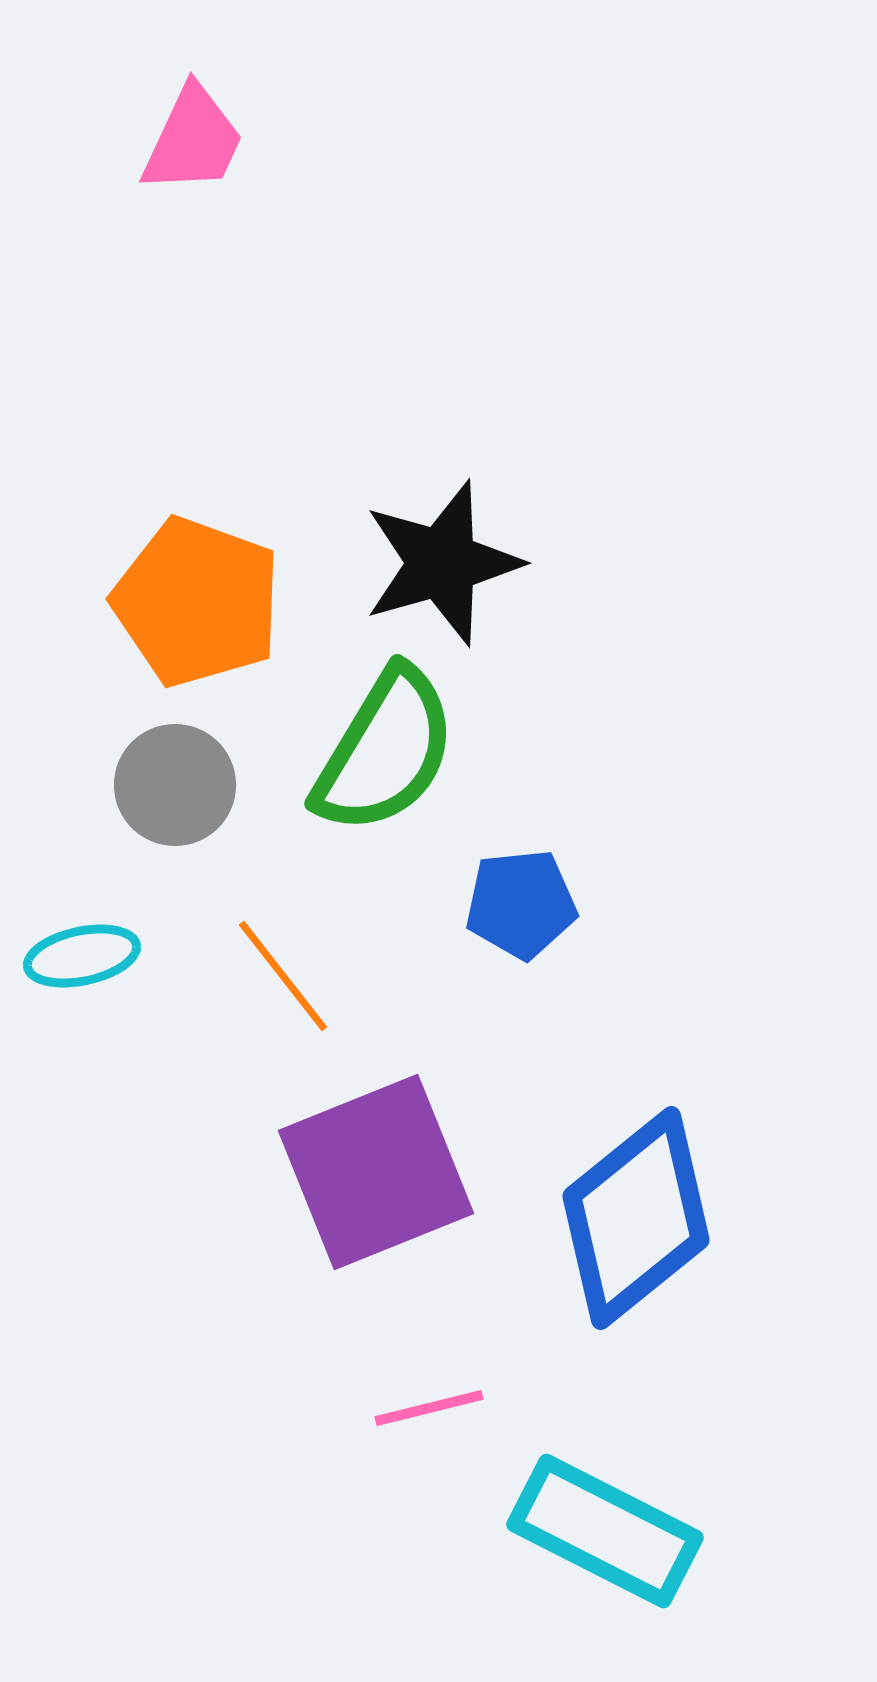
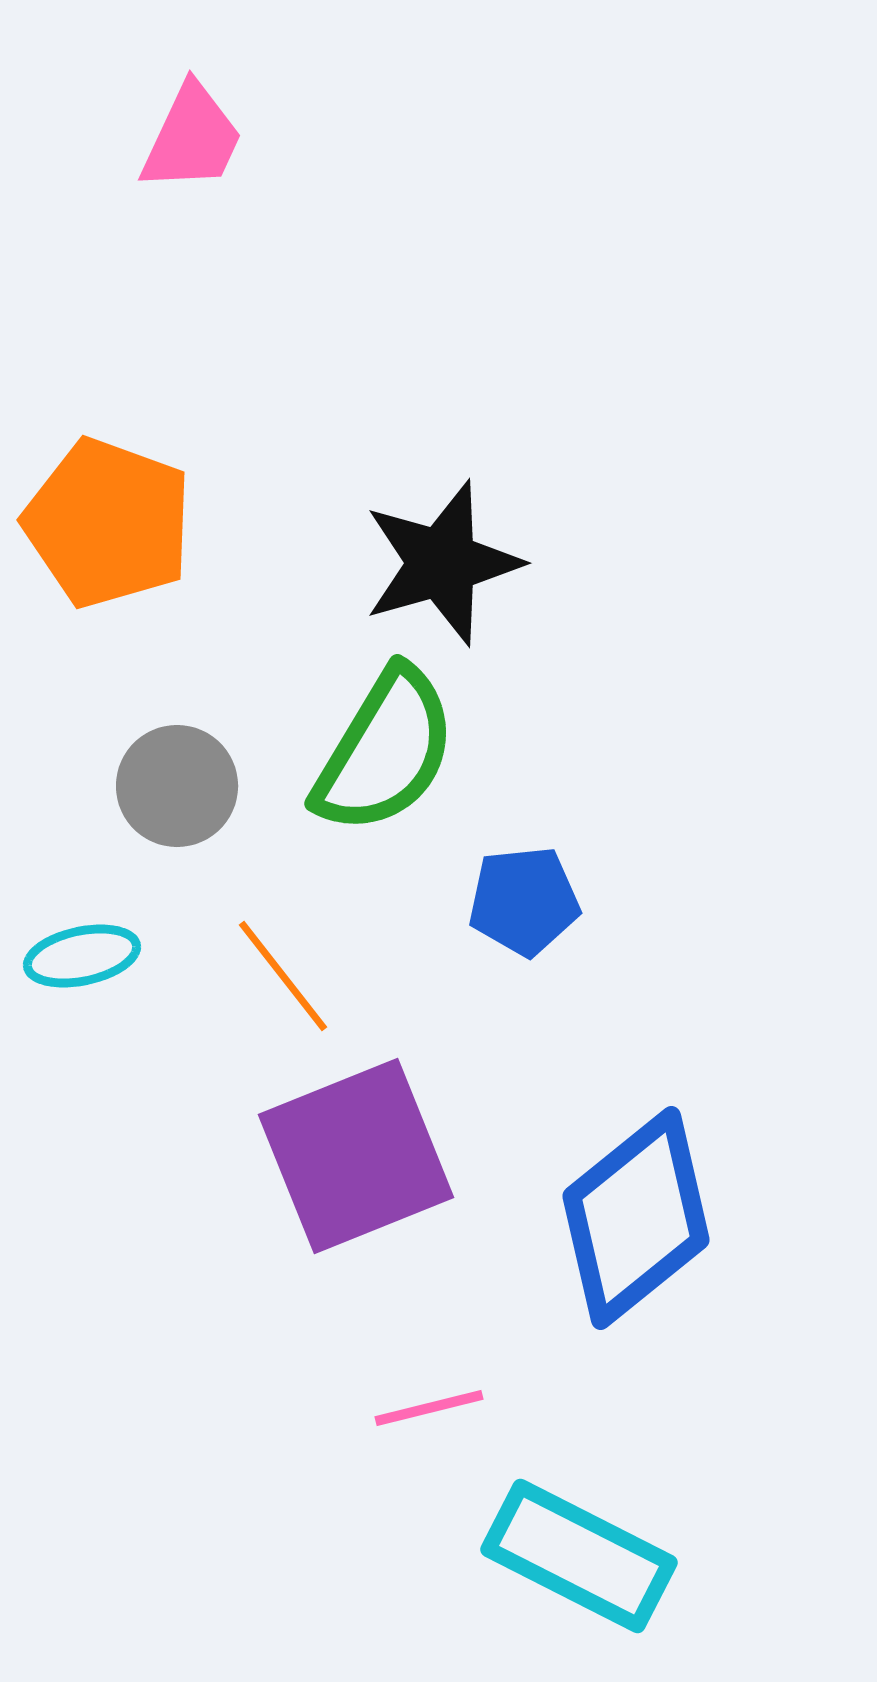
pink trapezoid: moved 1 px left, 2 px up
orange pentagon: moved 89 px left, 79 px up
gray circle: moved 2 px right, 1 px down
blue pentagon: moved 3 px right, 3 px up
purple square: moved 20 px left, 16 px up
cyan rectangle: moved 26 px left, 25 px down
